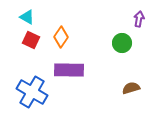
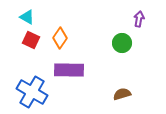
orange diamond: moved 1 px left, 1 px down
brown semicircle: moved 9 px left, 6 px down
